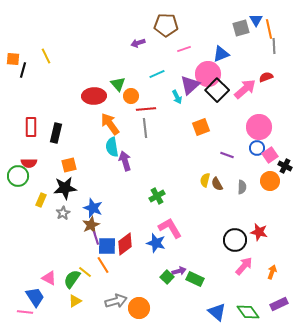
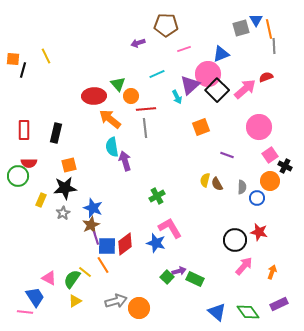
orange arrow at (110, 124): moved 5 px up; rotated 15 degrees counterclockwise
red rectangle at (31, 127): moved 7 px left, 3 px down
blue circle at (257, 148): moved 50 px down
